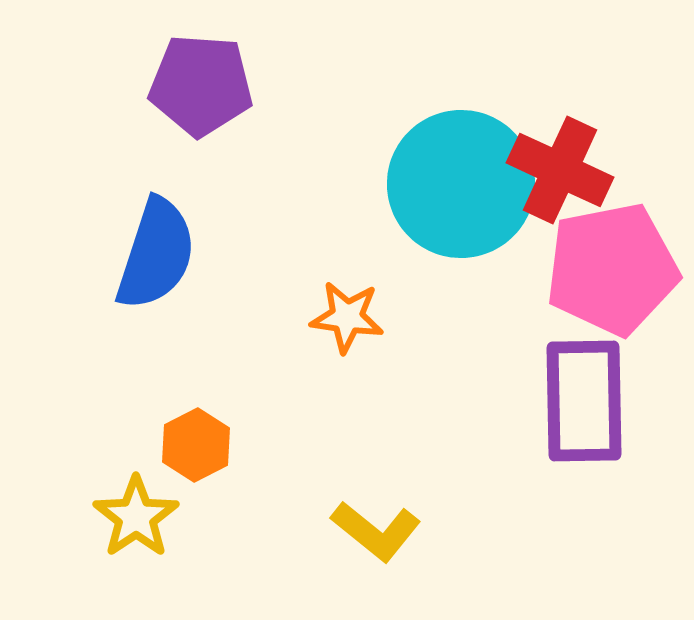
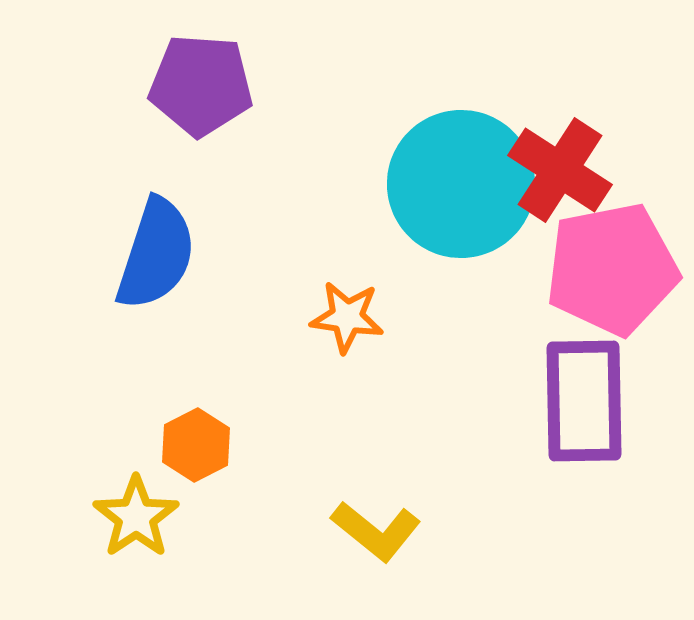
red cross: rotated 8 degrees clockwise
